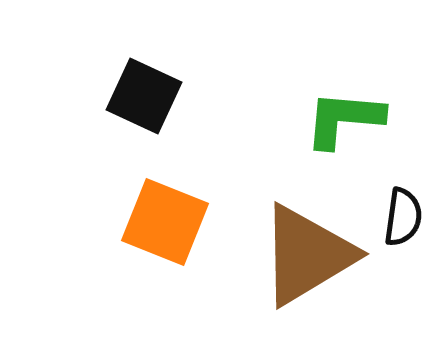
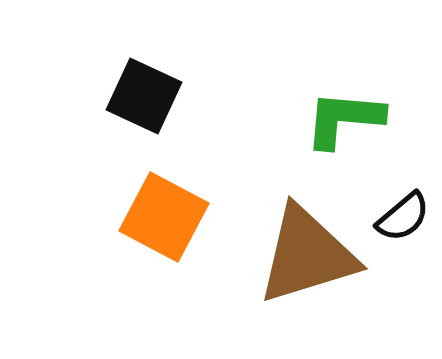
black semicircle: rotated 42 degrees clockwise
orange square: moved 1 px left, 5 px up; rotated 6 degrees clockwise
brown triangle: rotated 14 degrees clockwise
